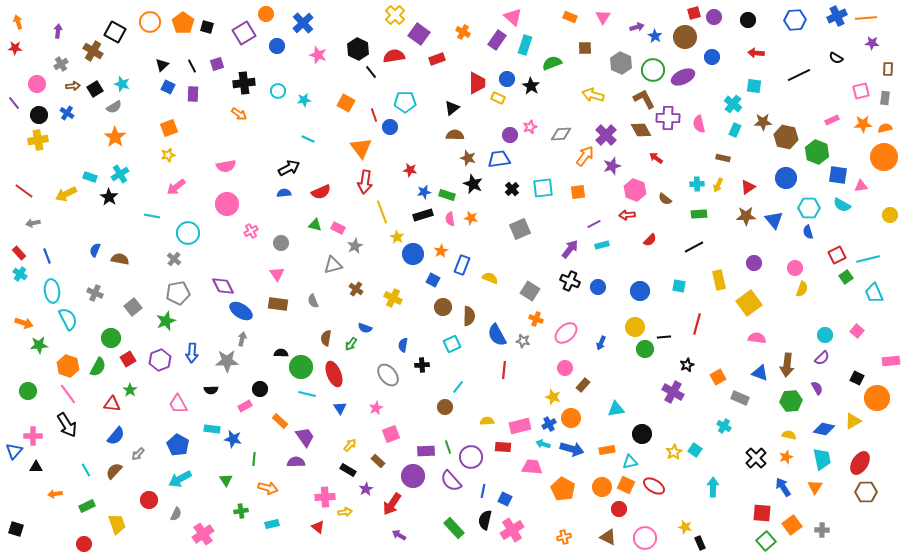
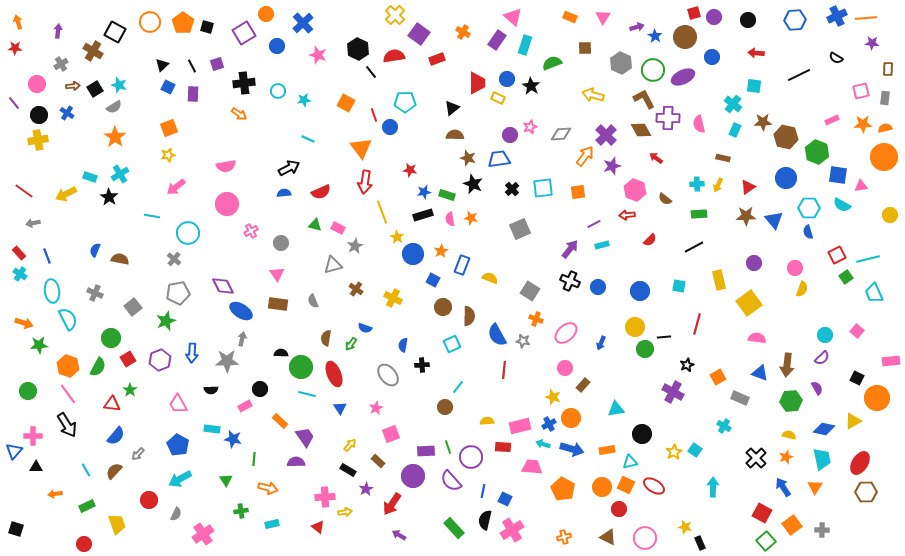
cyan star at (122, 84): moved 3 px left, 1 px down
red square at (762, 513): rotated 24 degrees clockwise
